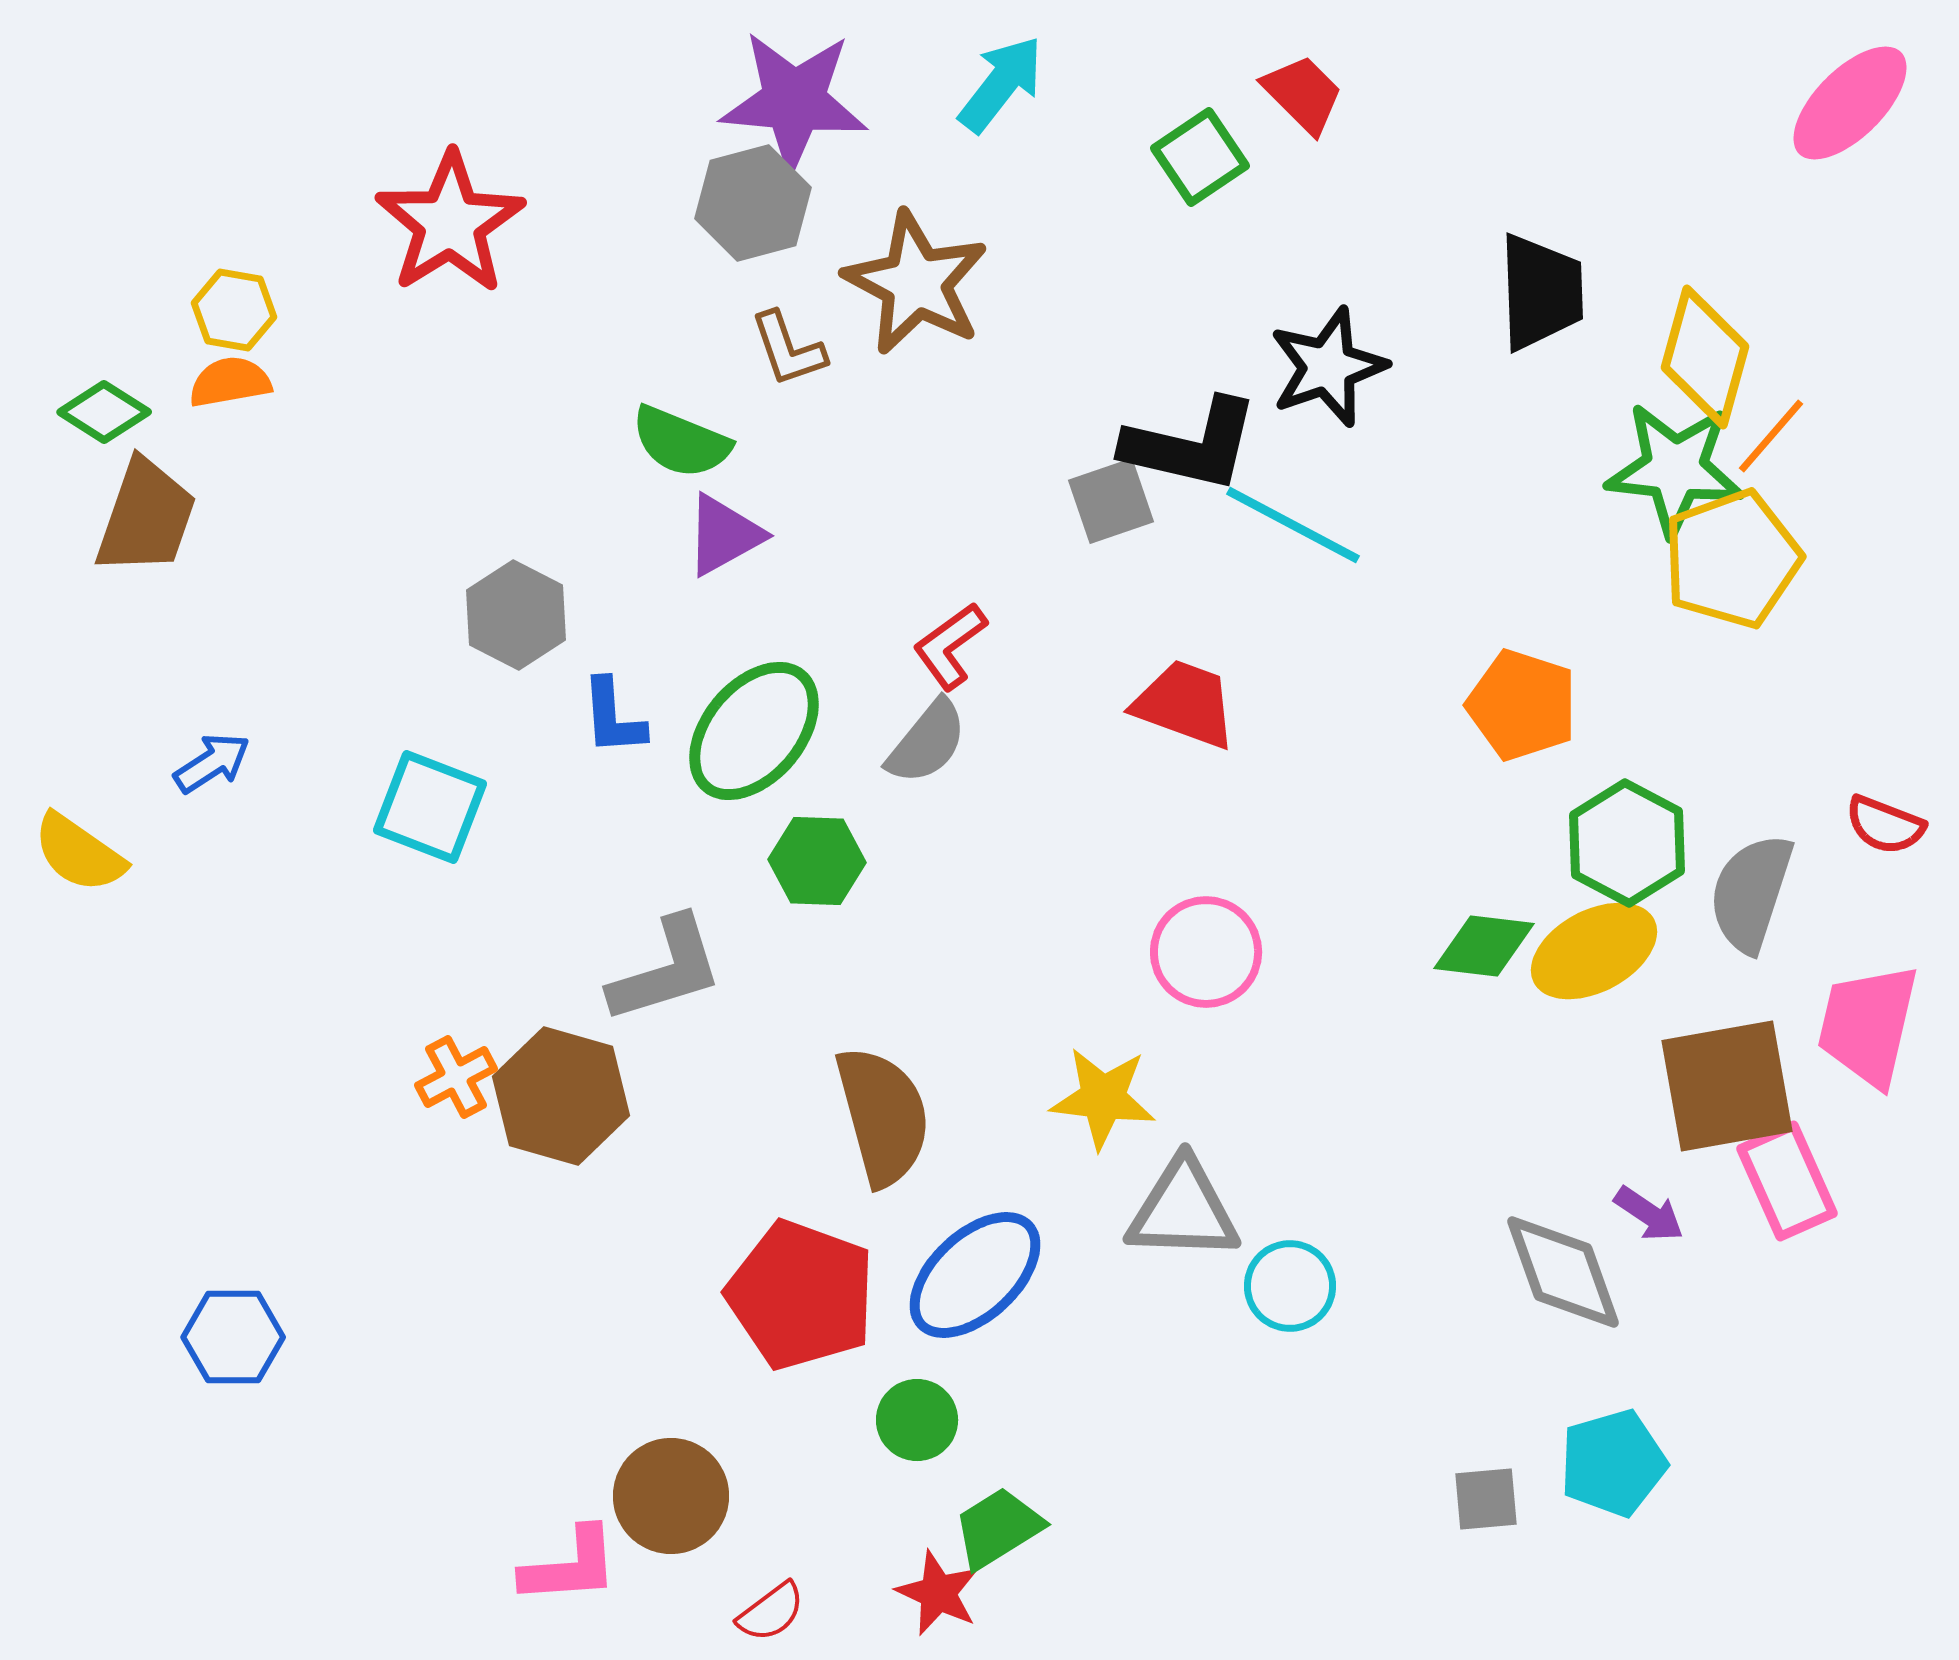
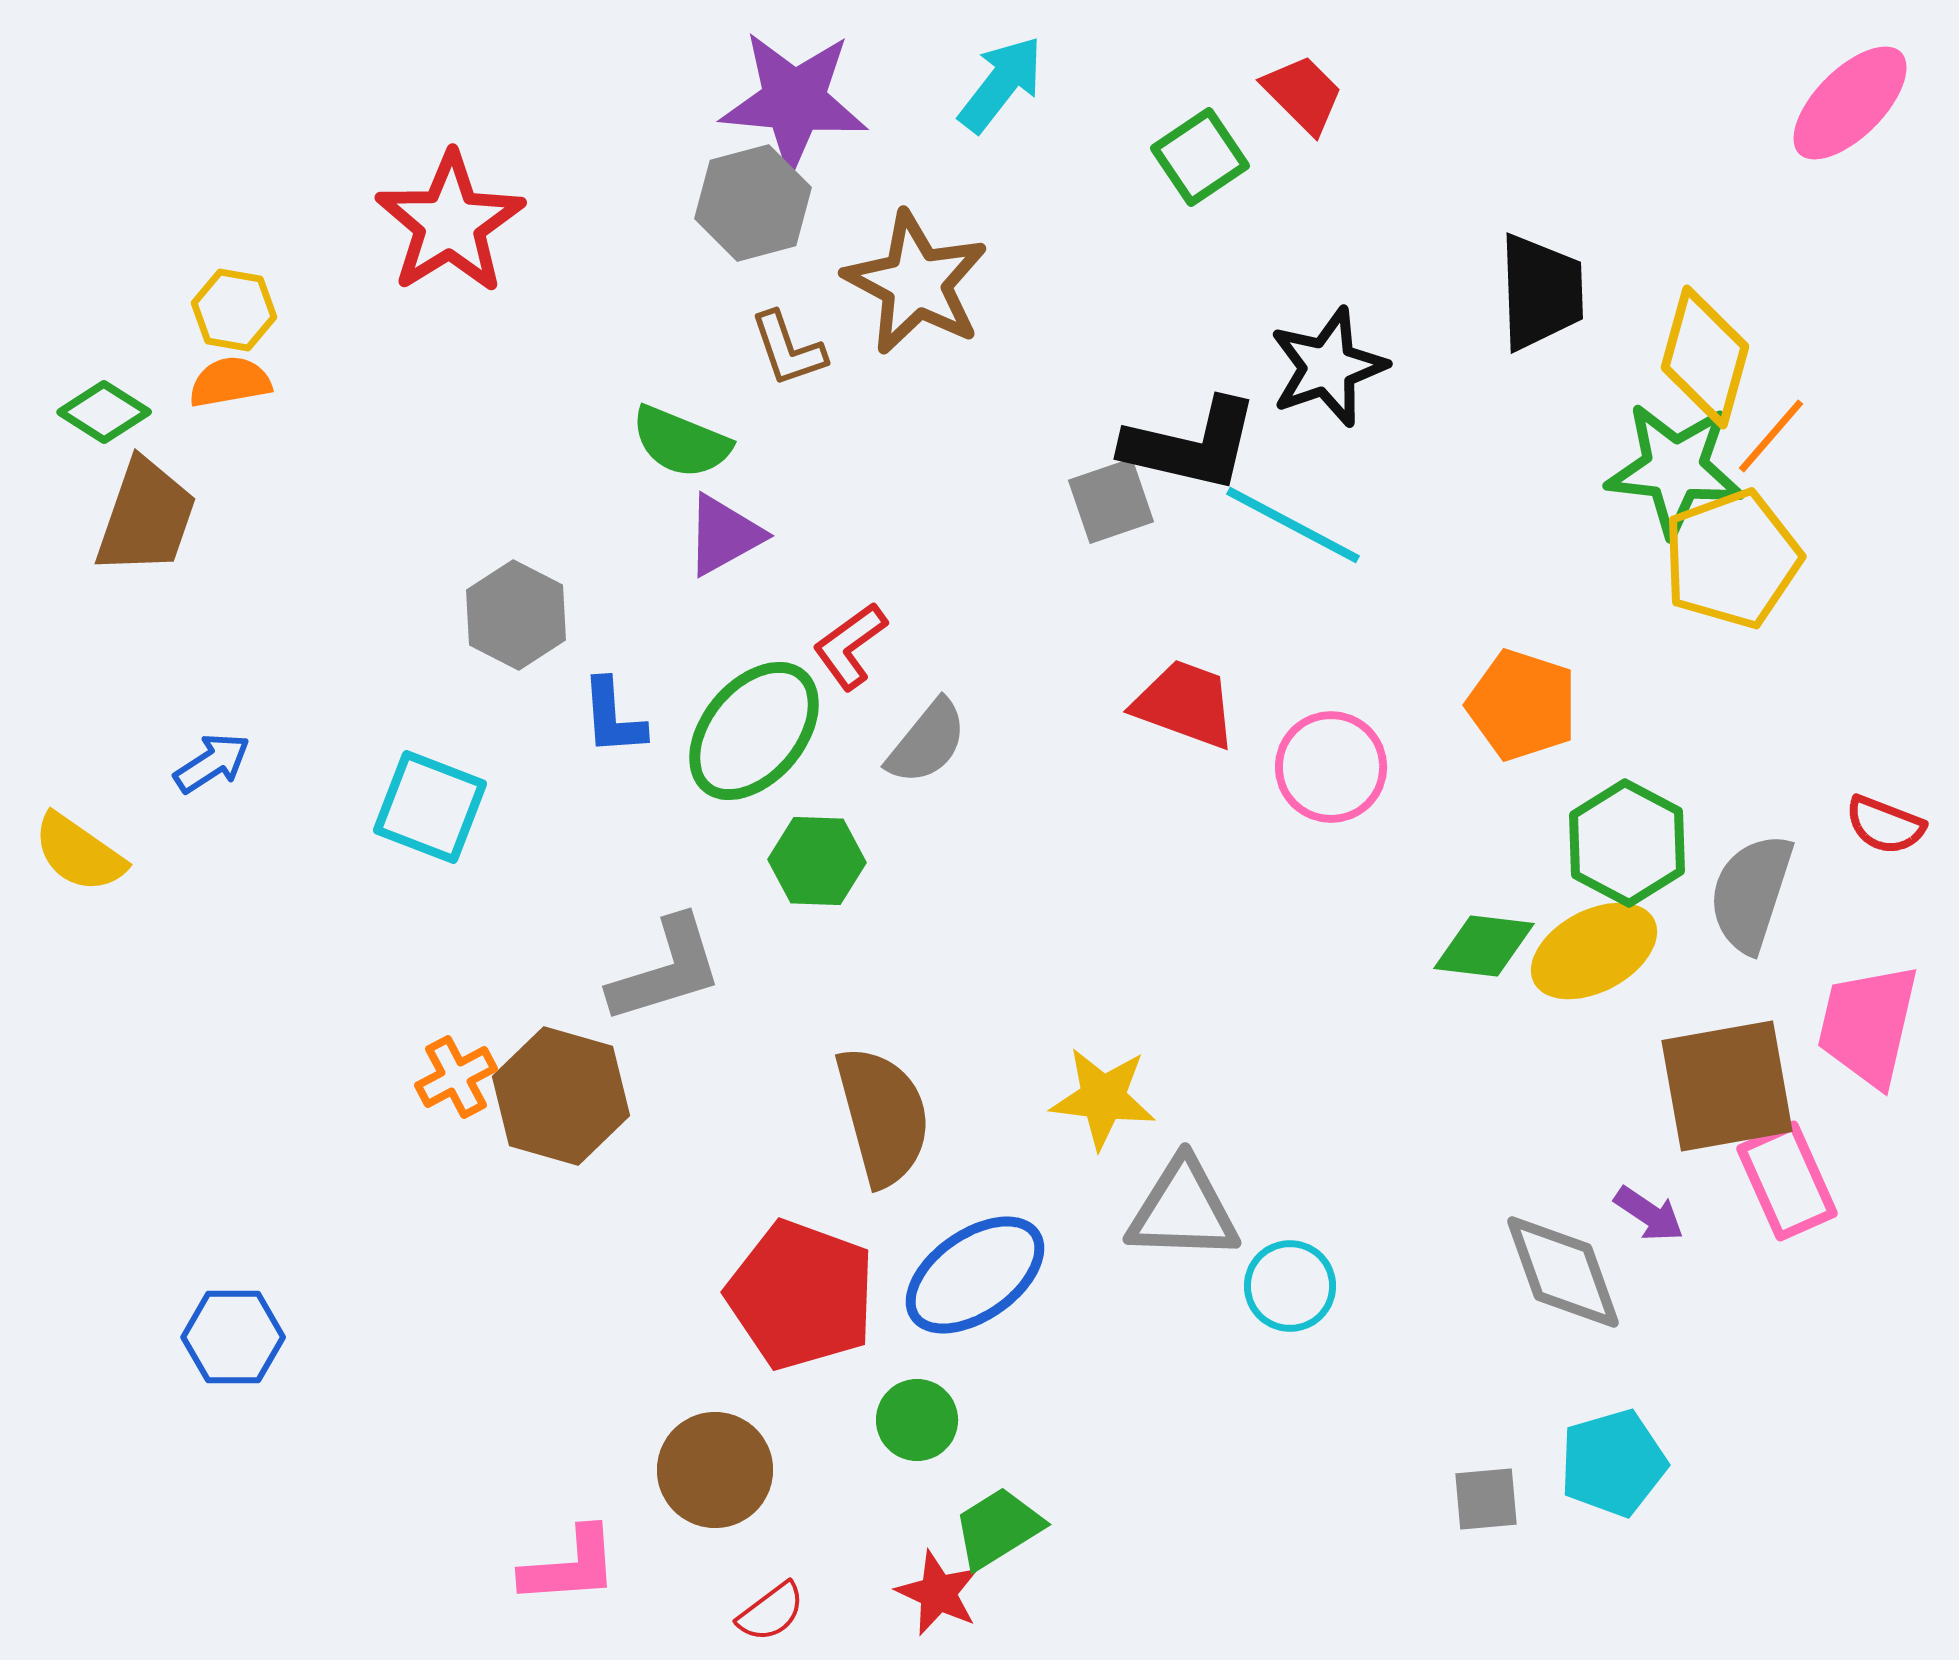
red L-shape at (950, 646): moved 100 px left
pink circle at (1206, 952): moved 125 px right, 185 px up
blue ellipse at (975, 1275): rotated 8 degrees clockwise
brown circle at (671, 1496): moved 44 px right, 26 px up
